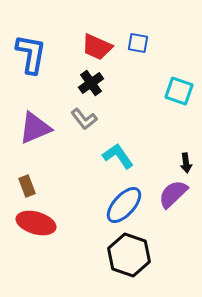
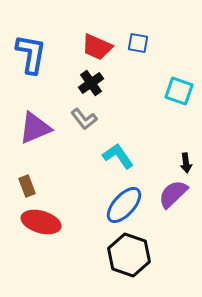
red ellipse: moved 5 px right, 1 px up
